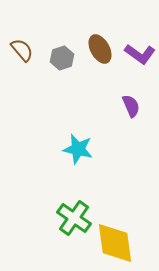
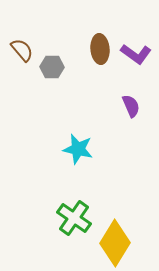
brown ellipse: rotated 24 degrees clockwise
purple L-shape: moved 4 px left
gray hexagon: moved 10 px left, 9 px down; rotated 20 degrees clockwise
yellow diamond: rotated 39 degrees clockwise
